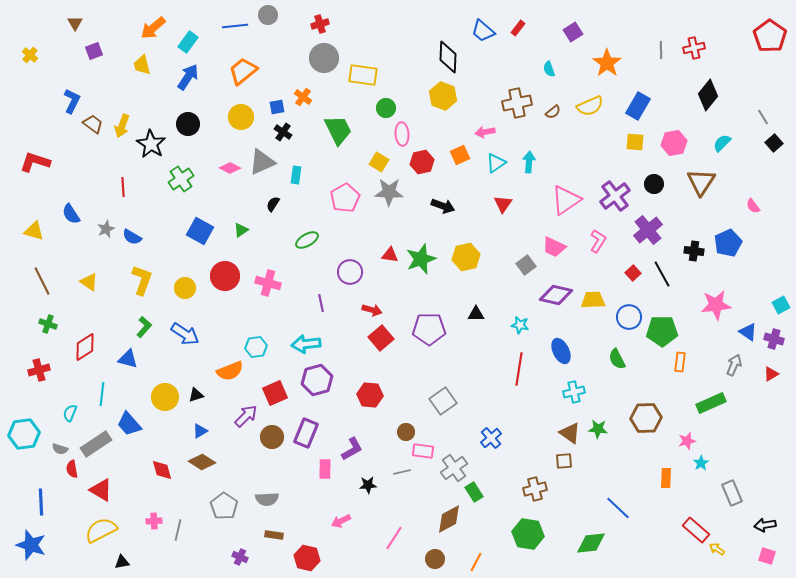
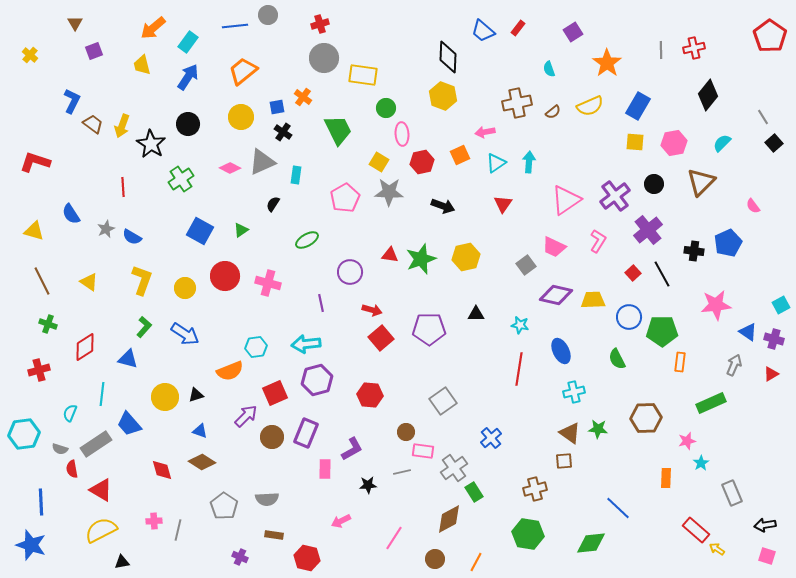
brown triangle at (701, 182): rotated 12 degrees clockwise
blue triangle at (200, 431): rotated 49 degrees clockwise
